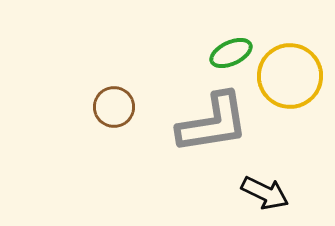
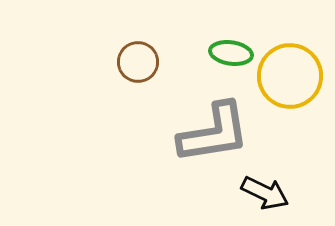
green ellipse: rotated 33 degrees clockwise
brown circle: moved 24 px right, 45 px up
gray L-shape: moved 1 px right, 10 px down
